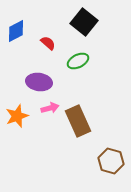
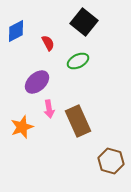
red semicircle: rotated 21 degrees clockwise
purple ellipse: moved 2 px left; rotated 50 degrees counterclockwise
pink arrow: moved 1 px left, 1 px down; rotated 96 degrees clockwise
orange star: moved 5 px right, 11 px down
